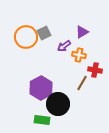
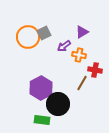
orange circle: moved 2 px right
